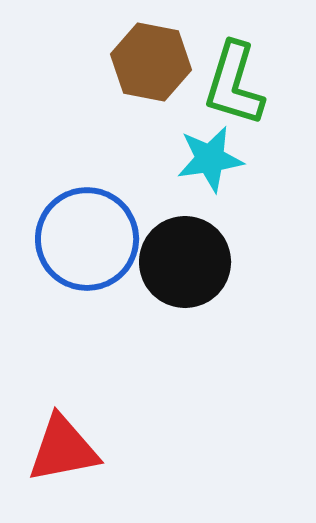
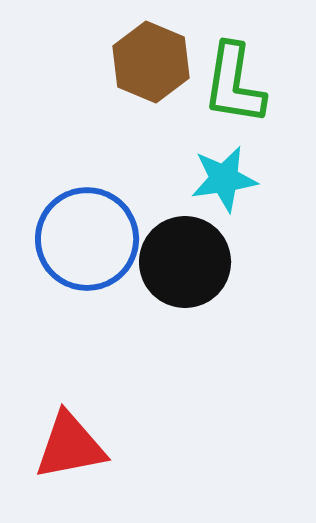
brown hexagon: rotated 12 degrees clockwise
green L-shape: rotated 8 degrees counterclockwise
cyan star: moved 14 px right, 20 px down
red triangle: moved 7 px right, 3 px up
